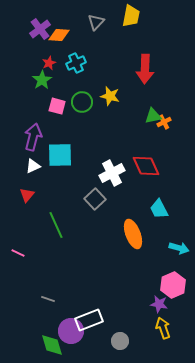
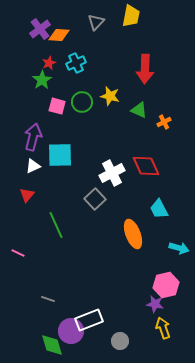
green triangle: moved 14 px left, 6 px up; rotated 36 degrees clockwise
pink hexagon: moved 7 px left; rotated 10 degrees clockwise
purple star: moved 4 px left
